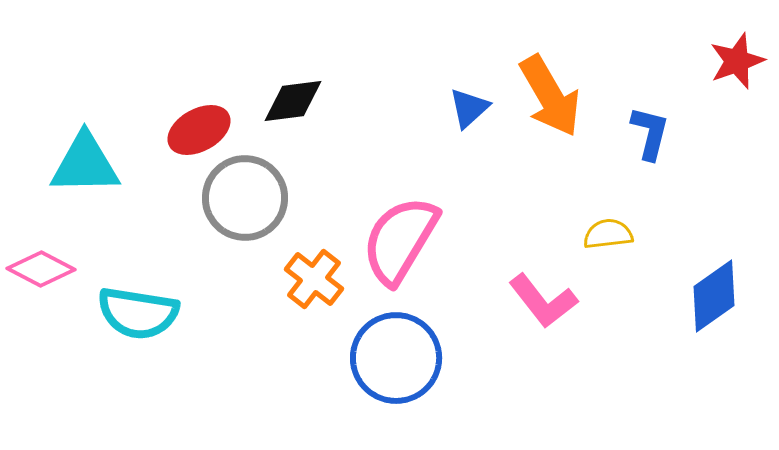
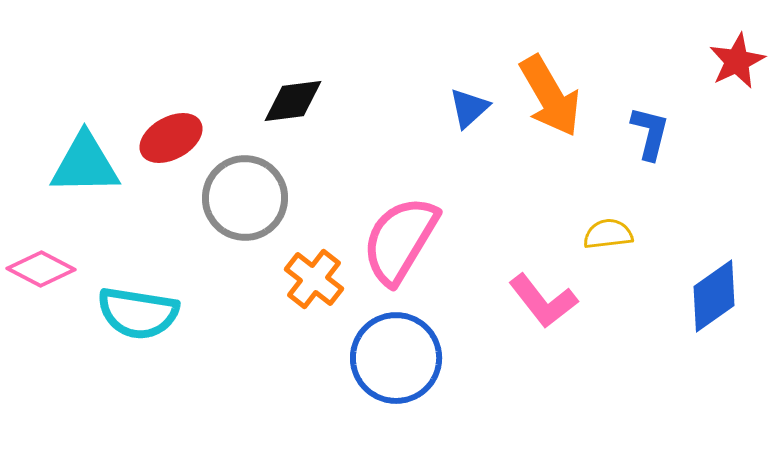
red star: rotated 6 degrees counterclockwise
red ellipse: moved 28 px left, 8 px down
